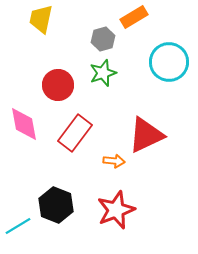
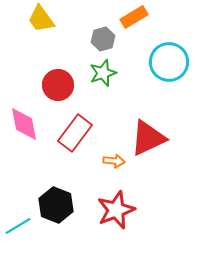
yellow trapezoid: rotated 48 degrees counterclockwise
red triangle: moved 2 px right, 3 px down
